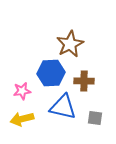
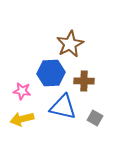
pink star: rotated 18 degrees clockwise
gray square: rotated 21 degrees clockwise
